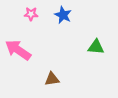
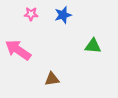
blue star: rotated 30 degrees clockwise
green triangle: moved 3 px left, 1 px up
